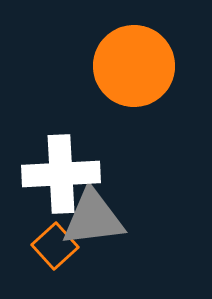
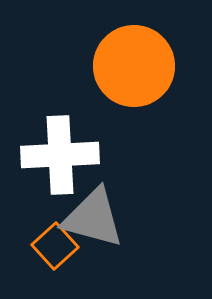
white cross: moved 1 px left, 19 px up
gray triangle: rotated 22 degrees clockwise
